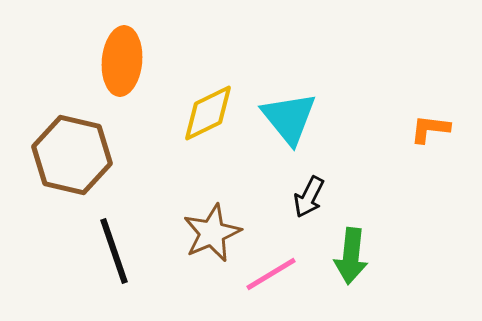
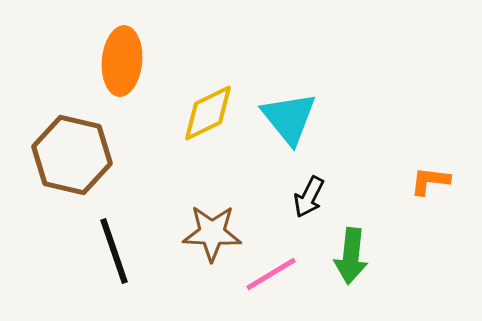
orange L-shape: moved 52 px down
brown star: rotated 26 degrees clockwise
